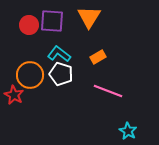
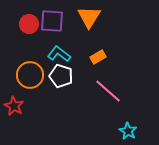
red circle: moved 1 px up
white pentagon: moved 2 px down
pink line: rotated 20 degrees clockwise
red star: moved 11 px down
